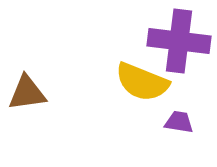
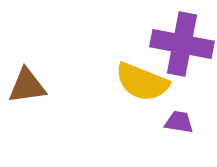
purple cross: moved 3 px right, 3 px down; rotated 4 degrees clockwise
brown triangle: moved 7 px up
